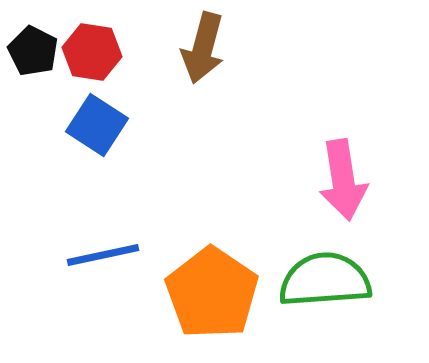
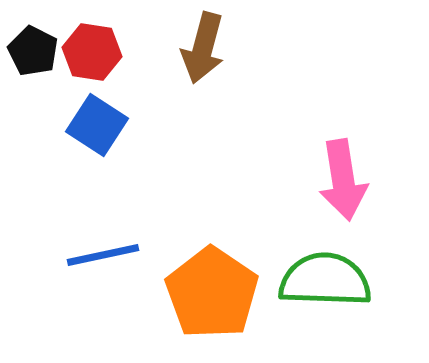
green semicircle: rotated 6 degrees clockwise
